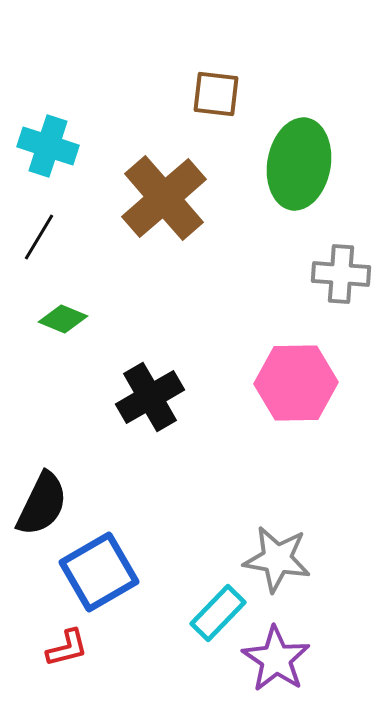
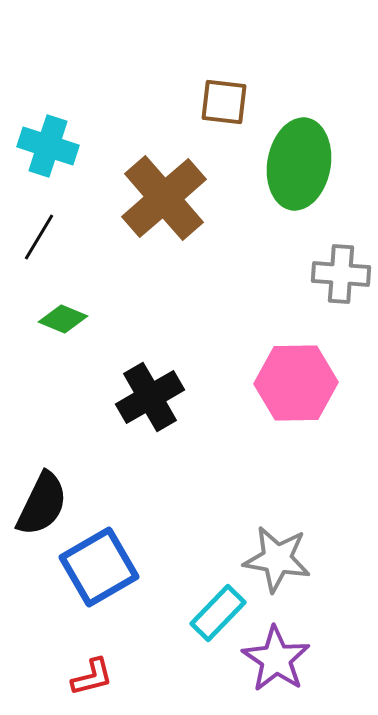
brown square: moved 8 px right, 8 px down
blue square: moved 5 px up
red L-shape: moved 25 px right, 29 px down
